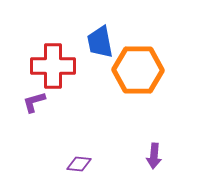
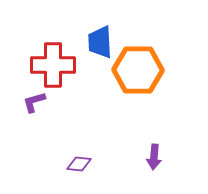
blue trapezoid: rotated 8 degrees clockwise
red cross: moved 1 px up
purple arrow: moved 1 px down
